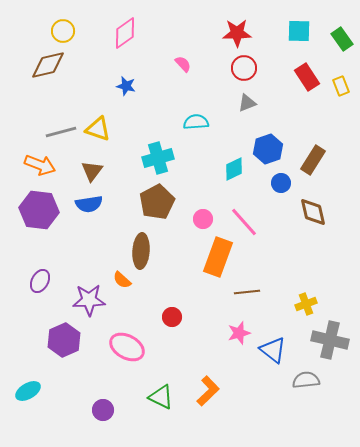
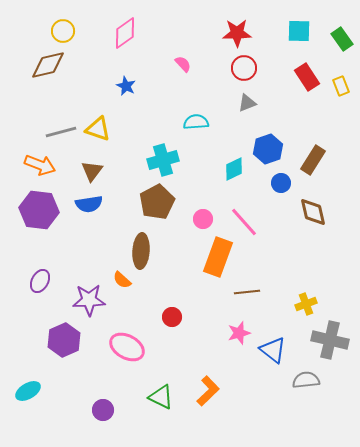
blue star at (126, 86): rotated 12 degrees clockwise
cyan cross at (158, 158): moved 5 px right, 2 px down
